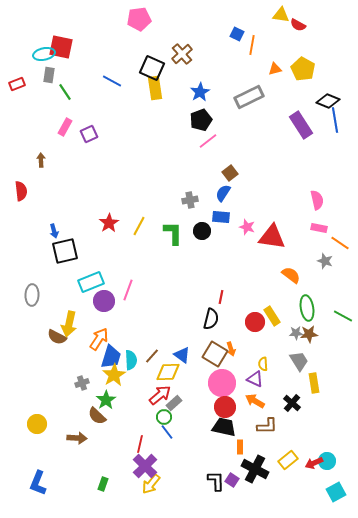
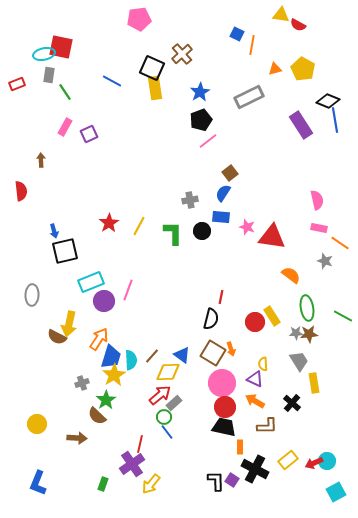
brown square at (215, 354): moved 2 px left, 1 px up
purple cross at (145, 466): moved 13 px left, 2 px up; rotated 10 degrees clockwise
